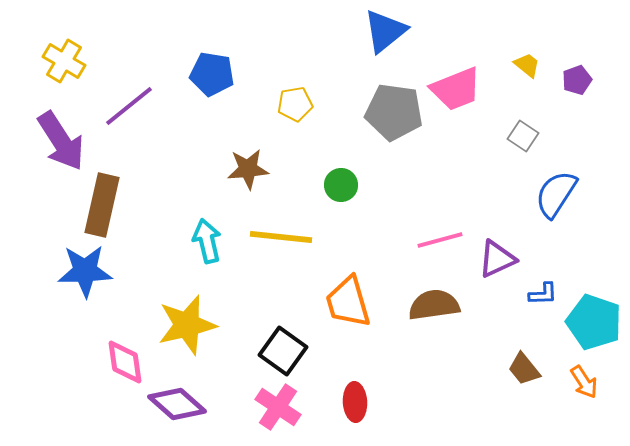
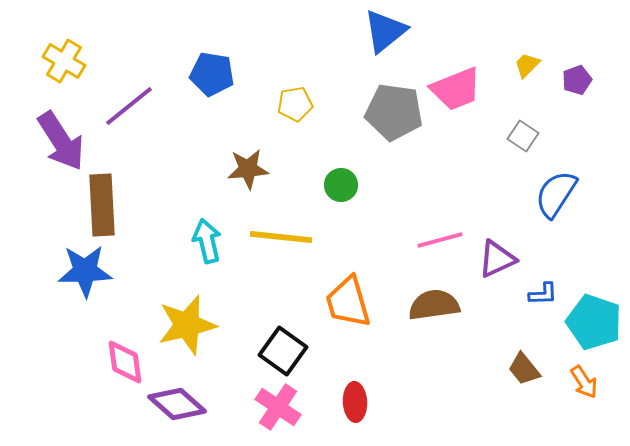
yellow trapezoid: rotated 84 degrees counterclockwise
brown rectangle: rotated 16 degrees counterclockwise
